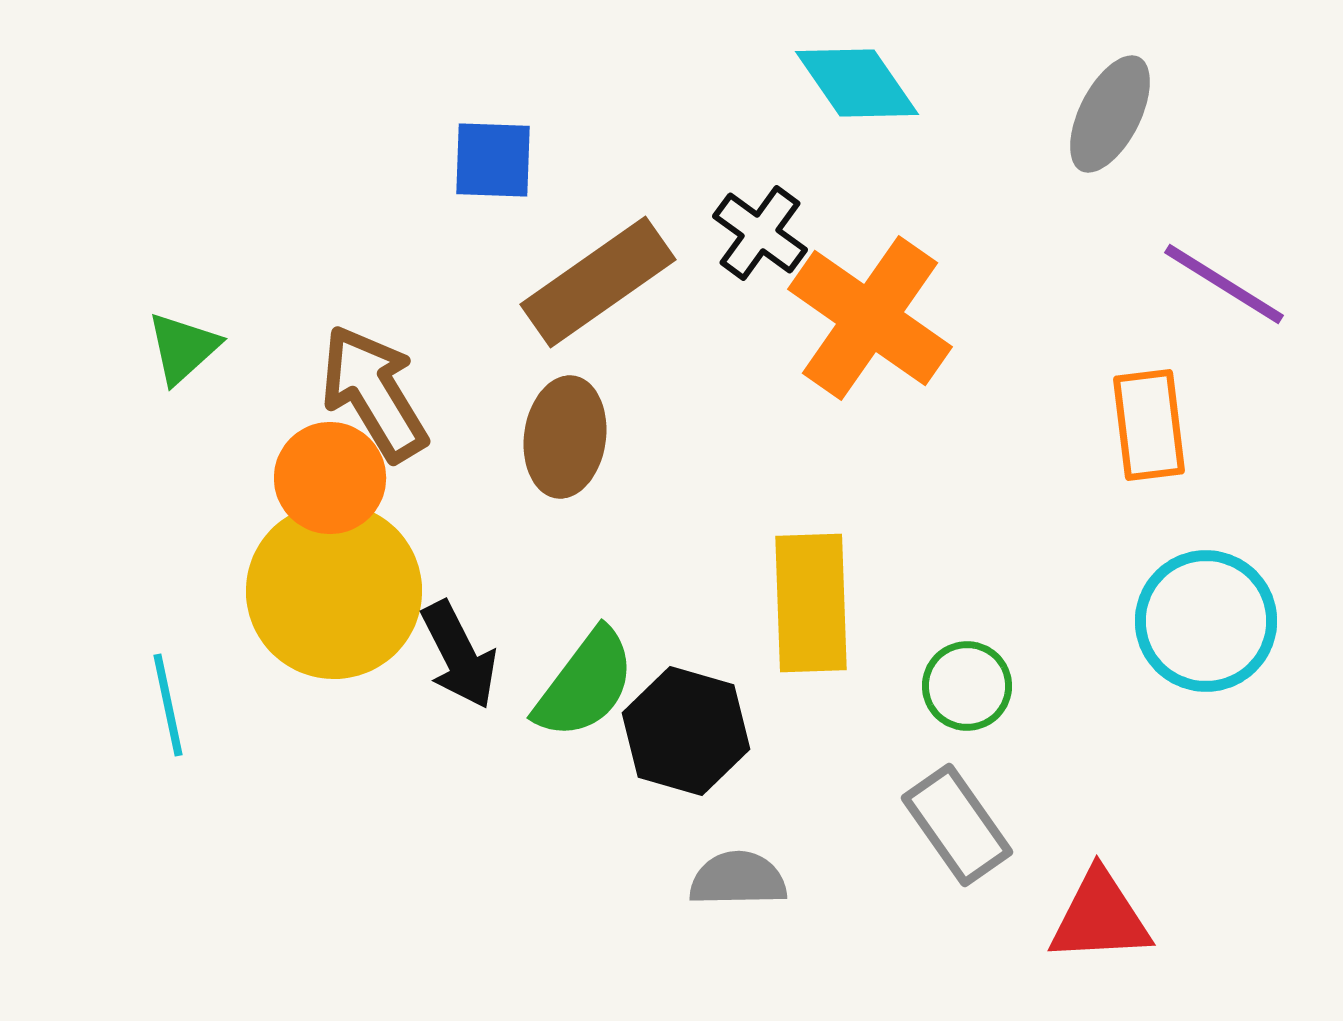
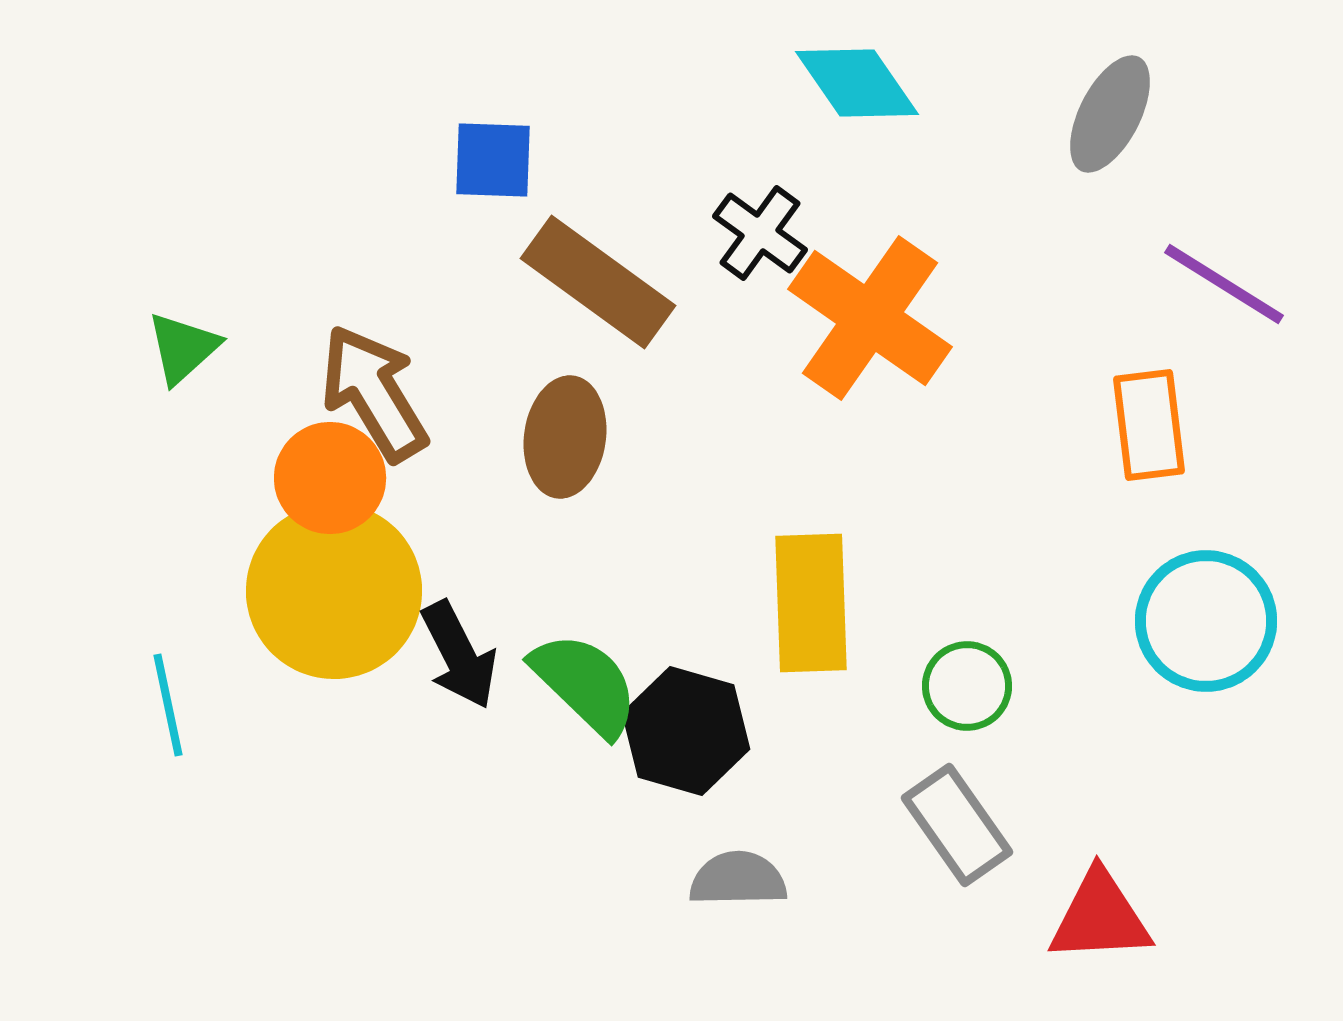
brown rectangle: rotated 71 degrees clockwise
green semicircle: rotated 83 degrees counterclockwise
